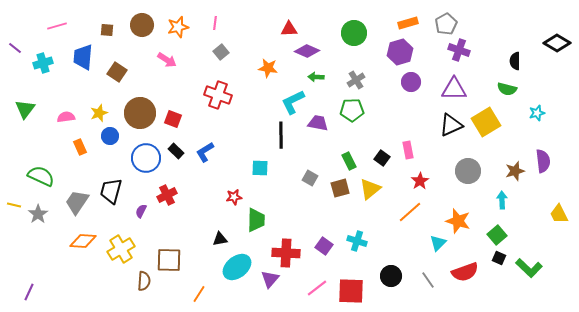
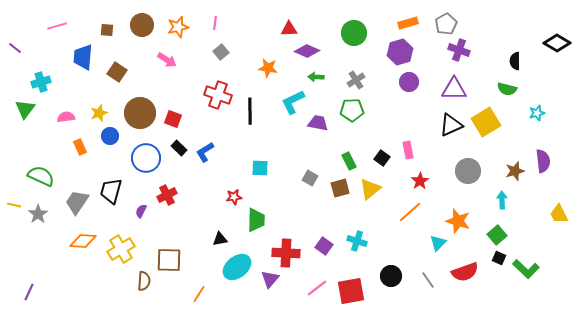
cyan cross at (43, 63): moved 2 px left, 19 px down
purple circle at (411, 82): moved 2 px left
black line at (281, 135): moved 31 px left, 24 px up
black rectangle at (176, 151): moved 3 px right, 3 px up
green L-shape at (529, 268): moved 3 px left, 1 px down
red square at (351, 291): rotated 12 degrees counterclockwise
